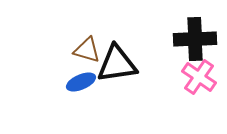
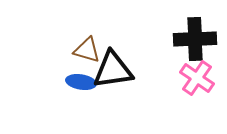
black triangle: moved 4 px left, 6 px down
pink cross: moved 2 px left, 1 px down
blue ellipse: rotated 32 degrees clockwise
